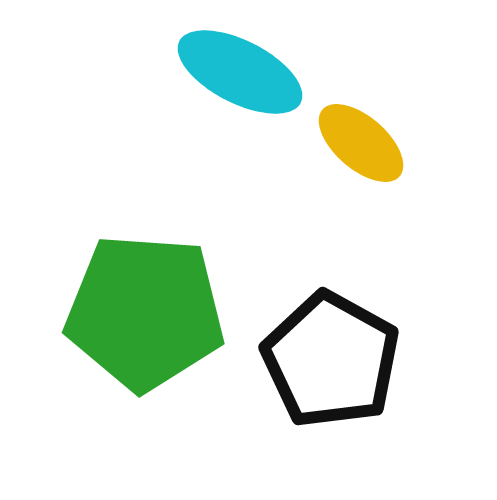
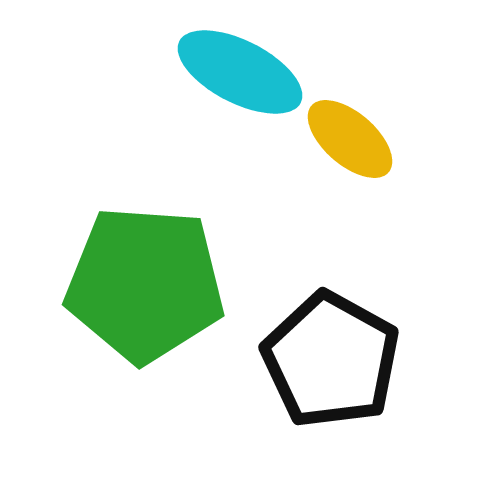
yellow ellipse: moved 11 px left, 4 px up
green pentagon: moved 28 px up
